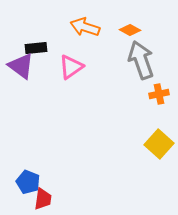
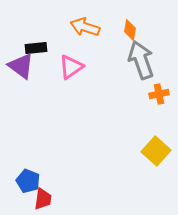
orange diamond: rotated 70 degrees clockwise
yellow square: moved 3 px left, 7 px down
blue pentagon: moved 1 px up
